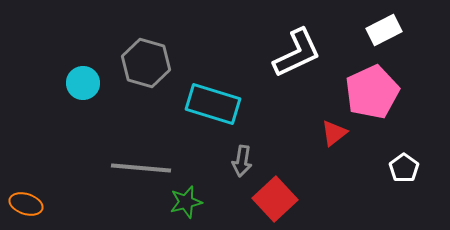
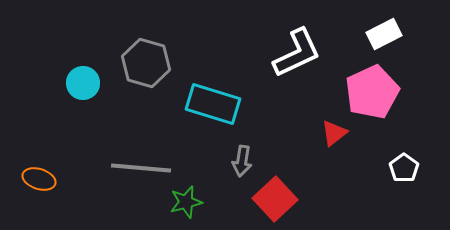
white rectangle: moved 4 px down
orange ellipse: moved 13 px right, 25 px up
